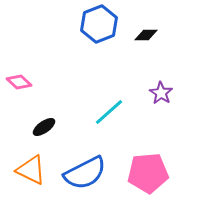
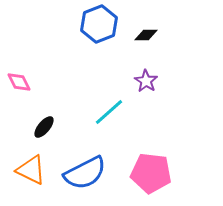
pink diamond: rotated 20 degrees clockwise
purple star: moved 15 px left, 12 px up
black ellipse: rotated 15 degrees counterclockwise
pink pentagon: moved 3 px right; rotated 12 degrees clockwise
